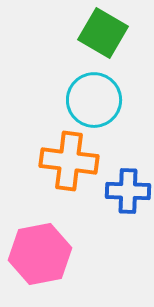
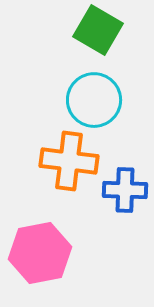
green square: moved 5 px left, 3 px up
blue cross: moved 3 px left, 1 px up
pink hexagon: moved 1 px up
